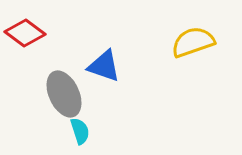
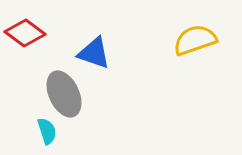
yellow semicircle: moved 2 px right, 2 px up
blue triangle: moved 10 px left, 13 px up
cyan semicircle: moved 33 px left
